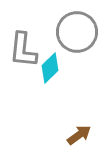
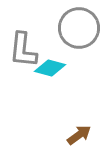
gray circle: moved 2 px right, 4 px up
cyan diamond: rotated 60 degrees clockwise
